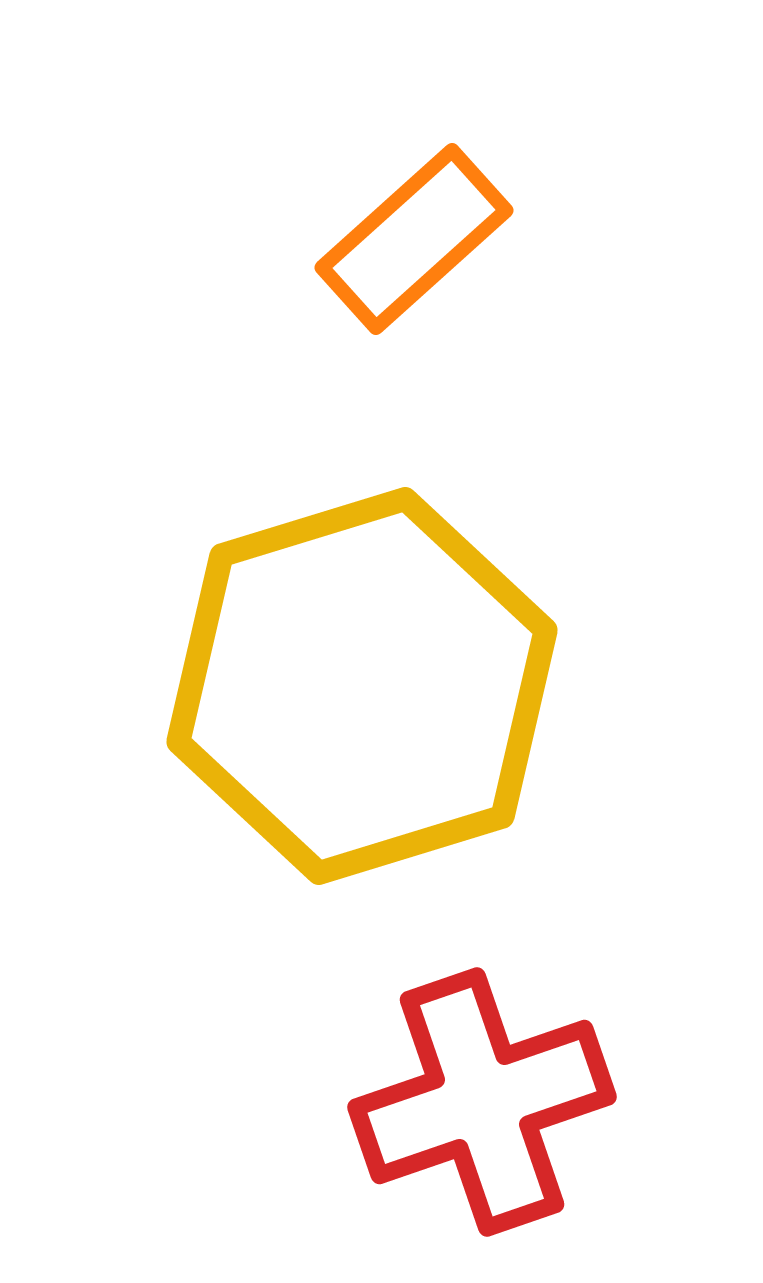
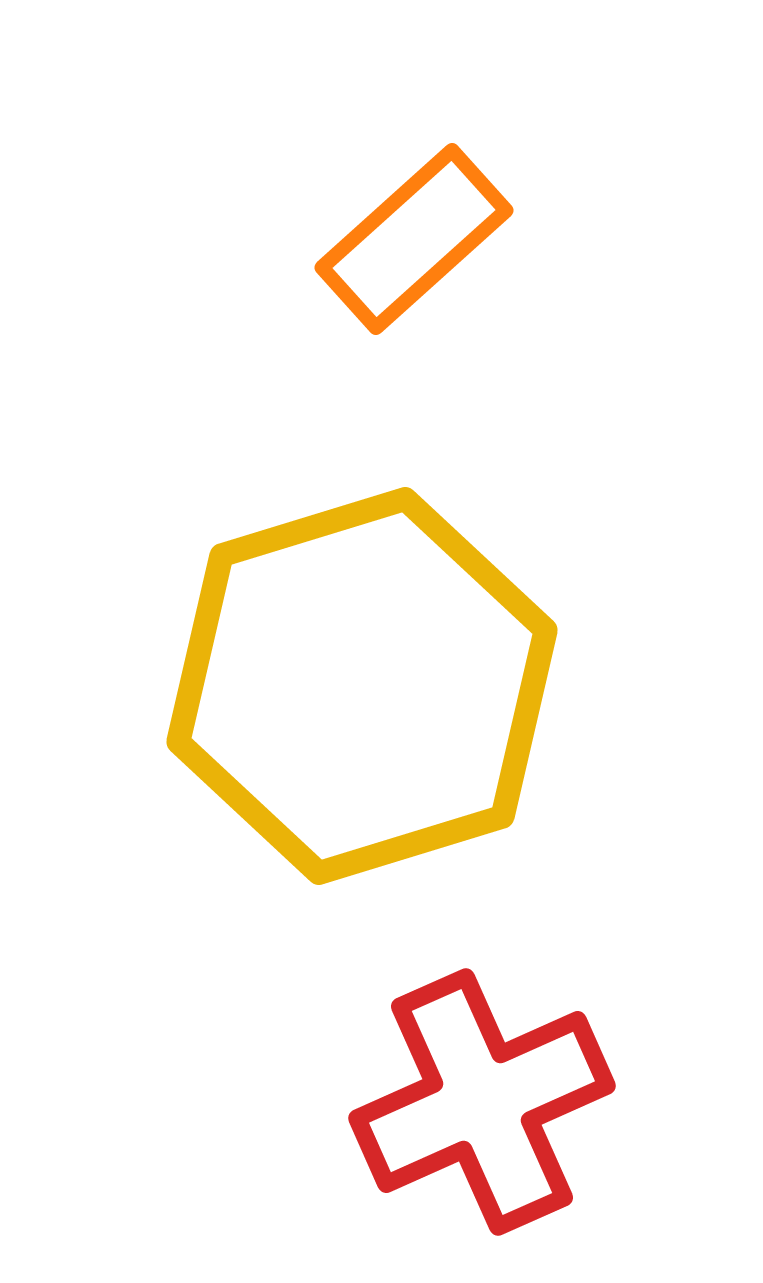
red cross: rotated 5 degrees counterclockwise
